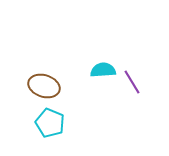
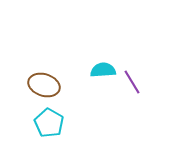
brown ellipse: moved 1 px up
cyan pentagon: moved 1 px left; rotated 8 degrees clockwise
